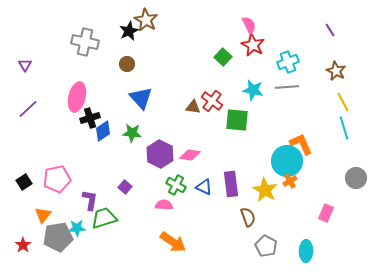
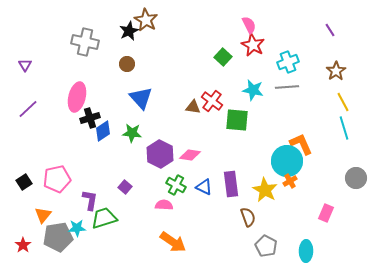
brown star at (336, 71): rotated 12 degrees clockwise
